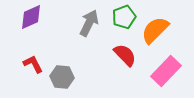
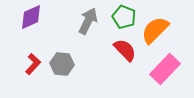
green pentagon: rotated 30 degrees counterclockwise
gray arrow: moved 1 px left, 2 px up
red semicircle: moved 5 px up
red L-shape: rotated 70 degrees clockwise
pink rectangle: moved 1 px left, 2 px up
gray hexagon: moved 13 px up
